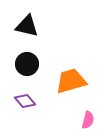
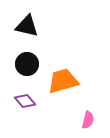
orange trapezoid: moved 8 px left
